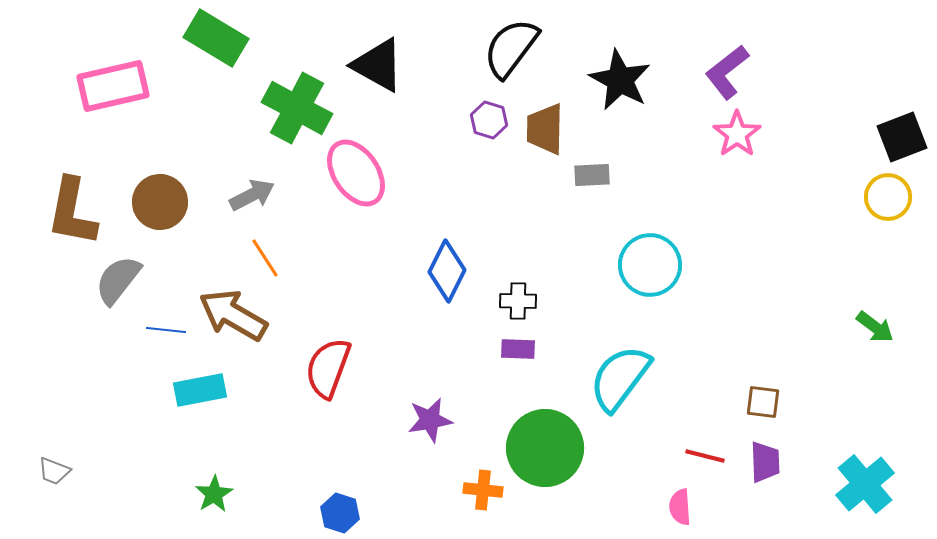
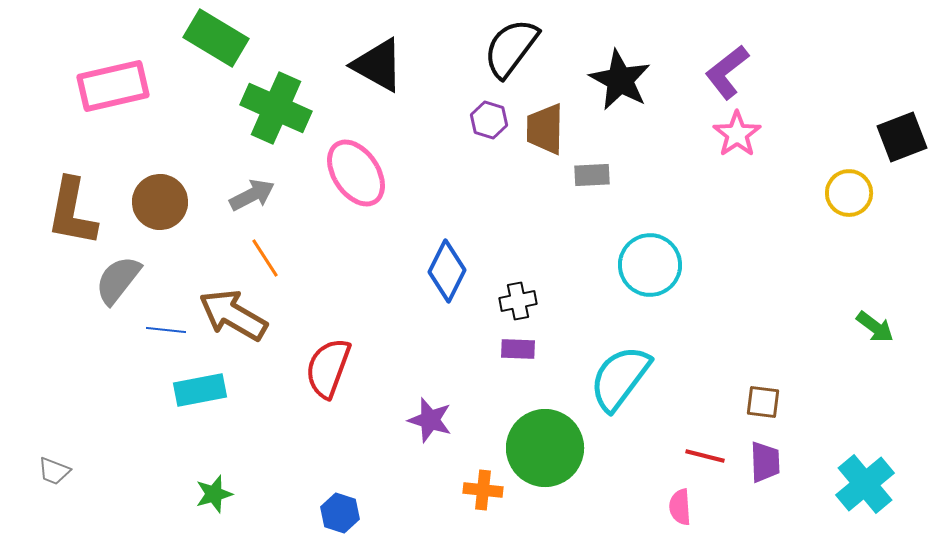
green cross: moved 21 px left; rotated 4 degrees counterclockwise
yellow circle: moved 39 px left, 4 px up
black cross: rotated 12 degrees counterclockwise
purple star: rotated 27 degrees clockwise
green star: rotated 15 degrees clockwise
